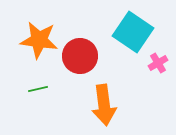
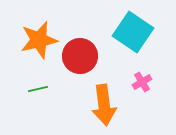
orange star: rotated 21 degrees counterclockwise
pink cross: moved 16 px left, 19 px down
